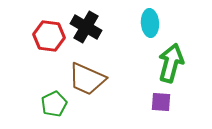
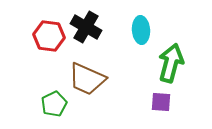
cyan ellipse: moved 9 px left, 7 px down
